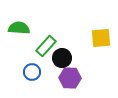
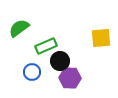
green semicircle: rotated 40 degrees counterclockwise
green rectangle: rotated 25 degrees clockwise
black circle: moved 2 px left, 3 px down
